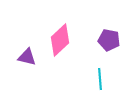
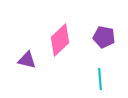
purple pentagon: moved 5 px left, 3 px up
purple triangle: moved 3 px down
